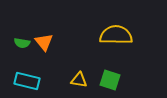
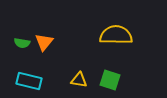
orange triangle: rotated 18 degrees clockwise
cyan rectangle: moved 2 px right
